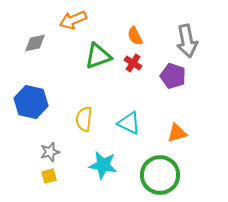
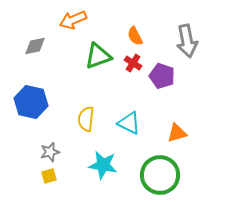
gray diamond: moved 3 px down
purple pentagon: moved 11 px left
yellow semicircle: moved 2 px right
